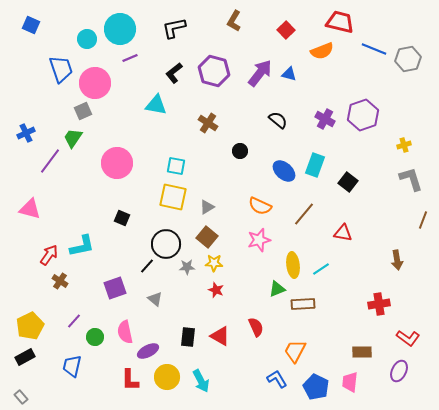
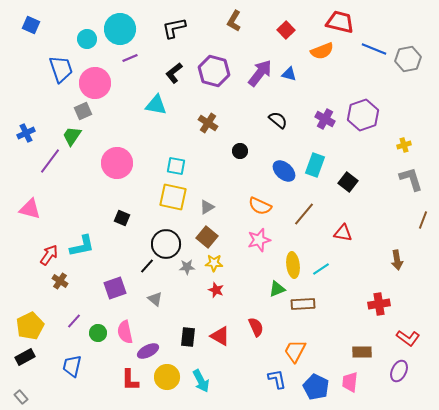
green trapezoid at (73, 138): moved 1 px left, 2 px up
green circle at (95, 337): moved 3 px right, 4 px up
blue L-shape at (277, 379): rotated 20 degrees clockwise
